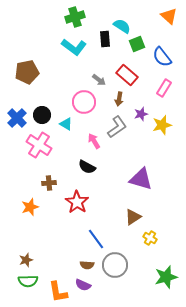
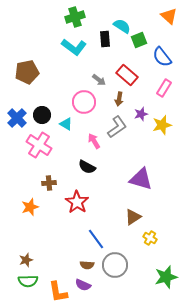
green square: moved 2 px right, 4 px up
